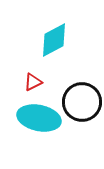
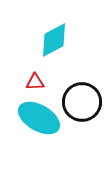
red triangle: moved 2 px right; rotated 24 degrees clockwise
cyan ellipse: rotated 18 degrees clockwise
